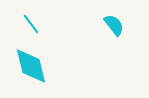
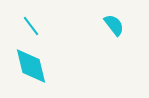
cyan line: moved 2 px down
